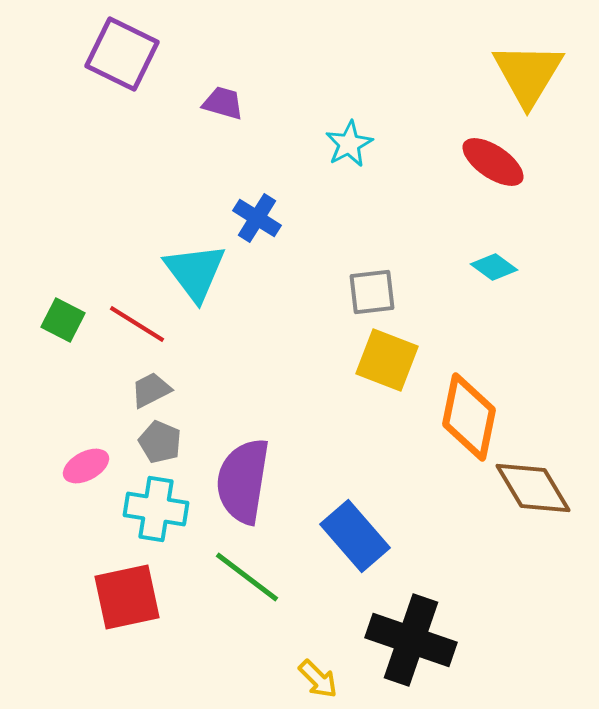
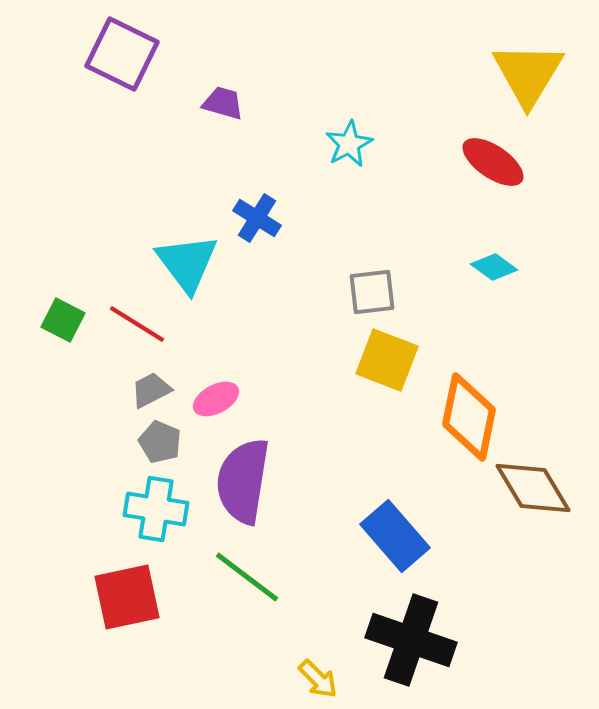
cyan triangle: moved 8 px left, 9 px up
pink ellipse: moved 130 px right, 67 px up
blue rectangle: moved 40 px right
